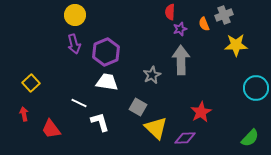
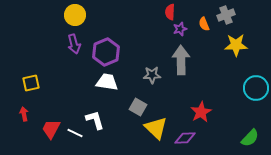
gray cross: moved 2 px right
gray star: rotated 24 degrees clockwise
yellow square: rotated 30 degrees clockwise
white line: moved 4 px left, 30 px down
white L-shape: moved 5 px left, 2 px up
red trapezoid: rotated 65 degrees clockwise
